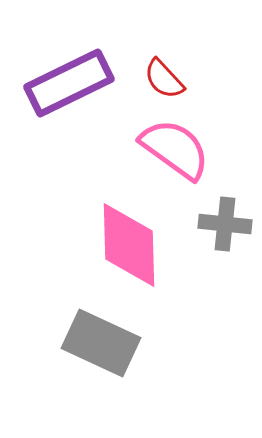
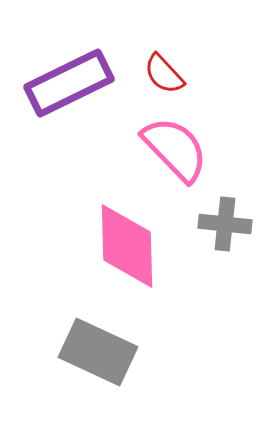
red semicircle: moved 5 px up
pink semicircle: rotated 10 degrees clockwise
pink diamond: moved 2 px left, 1 px down
gray rectangle: moved 3 px left, 9 px down
